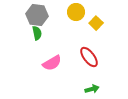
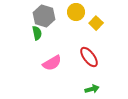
gray hexagon: moved 7 px right, 1 px down; rotated 10 degrees clockwise
